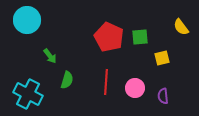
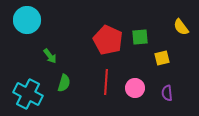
red pentagon: moved 1 px left, 3 px down
green semicircle: moved 3 px left, 3 px down
purple semicircle: moved 4 px right, 3 px up
